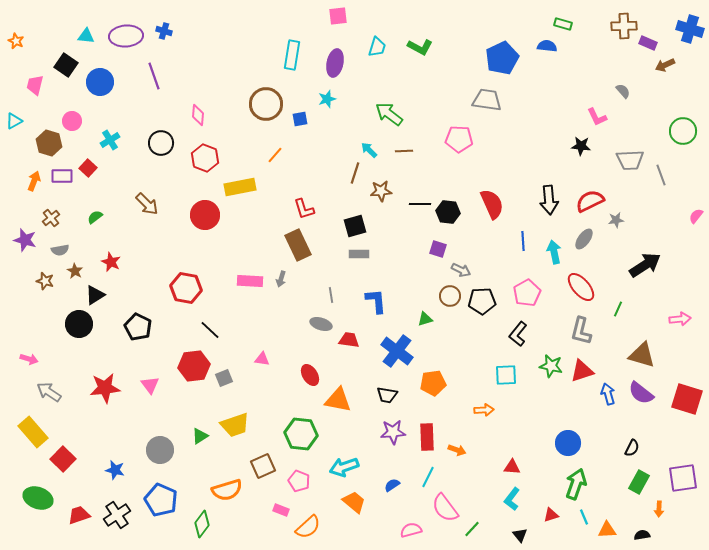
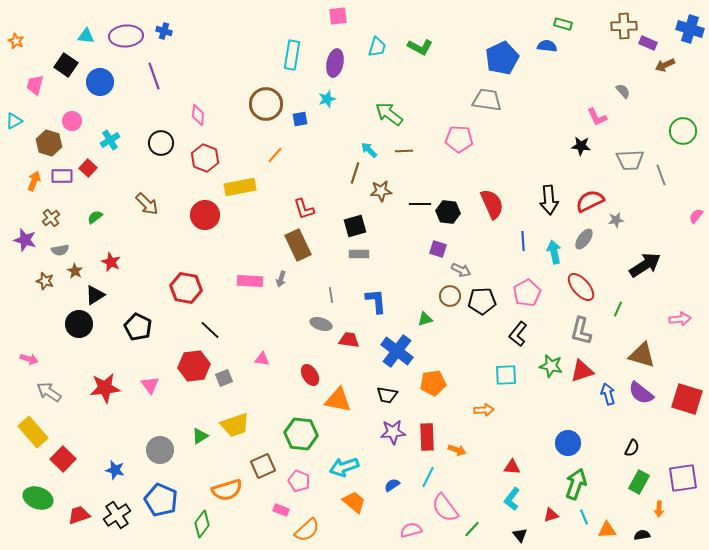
orange semicircle at (308, 527): moved 1 px left, 3 px down
